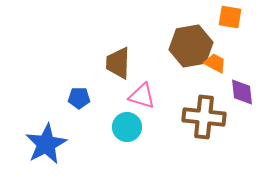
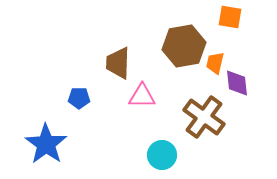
brown hexagon: moved 7 px left
orange trapezoid: rotated 105 degrees counterclockwise
purple diamond: moved 5 px left, 9 px up
pink triangle: rotated 16 degrees counterclockwise
brown cross: rotated 30 degrees clockwise
cyan circle: moved 35 px right, 28 px down
blue star: rotated 9 degrees counterclockwise
